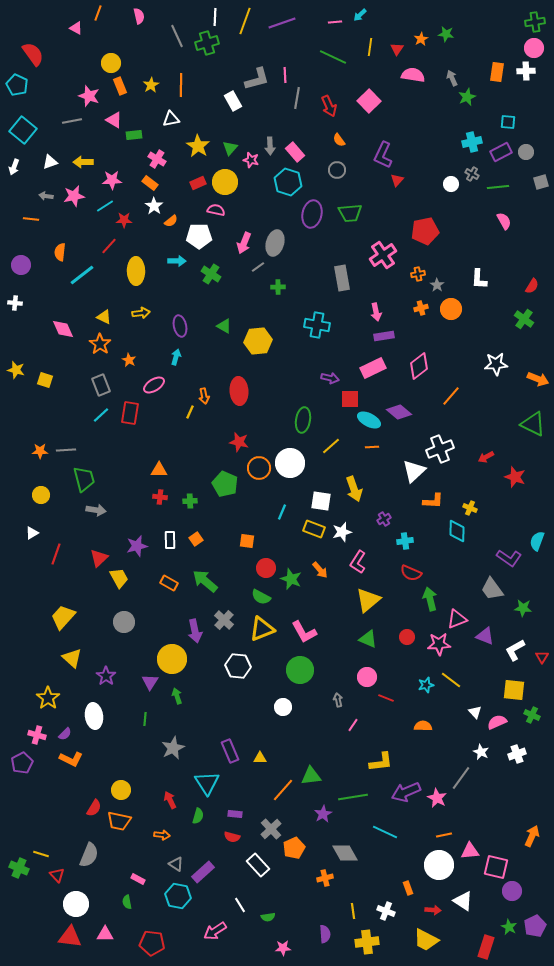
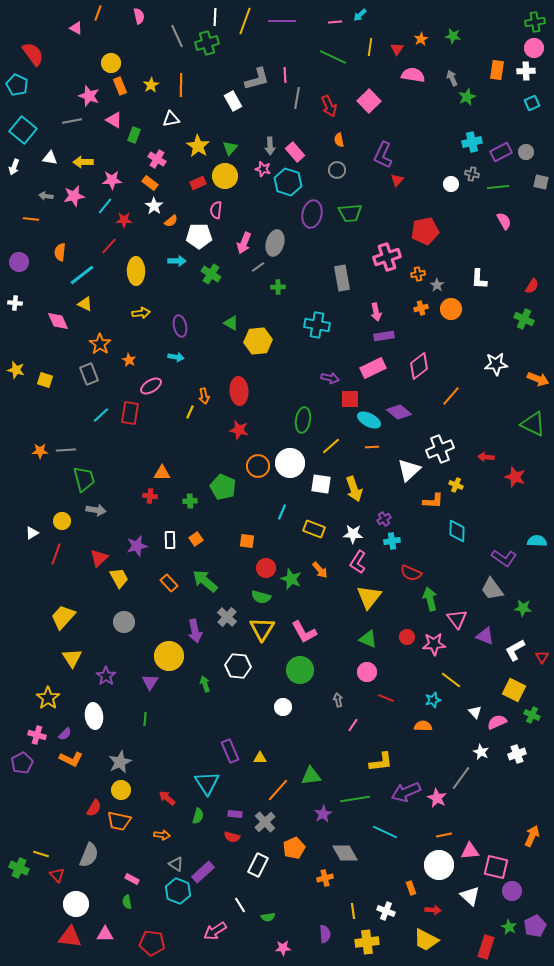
purple line at (282, 23): moved 2 px up; rotated 20 degrees clockwise
green star at (446, 34): moved 7 px right, 2 px down
orange rectangle at (497, 72): moved 2 px up
cyan square at (508, 122): moved 24 px right, 19 px up; rotated 28 degrees counterclockwise
green rectangle at (134, 135): rotated 63 degrees counterclockwise
orange semicircle at (339, 140): rotated 24 degrees clockwise
pink star at (251, 160): moved 12 px right, 9 px down
white triangle at (50, 162): moved 4 px up; rotated 28 degrees clockwise
gray cross at (472, 174): rotated 16 degrees counterclockwise
yellow circle at (225, 182): moved 6 px up
gray square at (541, 182): rotated 28 degrees clockwise
cyan line at (105, 206): rotated 18 degrees counterclockwise
pink semicircle at (216, 210): rotated 96 degrees counterclockwise
pink cross at (383, 255): moved 4 px right, 2 px down; rotated 16 degrees clockwise
purple circle at (21, 265): moved 2 px left, 3 px up
yellow triangle at (104, 317): moved 19 px left, 13 px up
green cross at (524, 319): rotated 12 degrees counterclockwise
green triangle at (224, 326): moved 7 px right, 3 px up
pink diamond at (63, 329): moved 5 px left, 8 px up
cyan arrow at (176, 357): rotated 84 degrees clockwise
gray rectangle at (101, 385): moved 12 px left, 11 px up
pink ellipse at (154, 385): moved 3 px left, 1 px down
red star at (239, 442): moved 12 px up
red arrow at (486, 457): rotated 35 degrees clockwise
orange circle at (259, 468): moved 1 px left, 2 px up
orange triangle at (159, 470): moved 3 px right, 3 px down
white triangle at (414, 471): moved 5 px left, 1 px up
green pentagon at (225, 484): moved 2 px left, 3 px down
yellow circle at (41, 495): moved 21 px right, 26 px down
red cross at (160, 497): moved 10 px left, 1 px up
white square at (321, 501): moved 17 px up
yellow cross at (470, 508): moved 14 px left, 23 px up
white star at (342, 532): moved 11 px right, 2 px down; rotated 18 degrees clockwise
cyan cross at (405, 541): moved 13 px left
cyan semicircle at (537, 541): rotated 72 degrees clockwise
purple L-shape at (509, 558): moved 5 px left
orange rectangle at (169, 583): rotated 18 degrees clockwise
green semicircle at (261, 597): rotated 12 degrees counterclockwise
yellow triangle at (368, 600): moved 1 px right, 3 px up; rotated 12 degrees counterclockwise
pink triangle at (457, 619): rotated 45 degrees counterclockwise
gray cross at (224, 620): moved 3 px right, 3 px up
yellow triangle at (262, 629): rotated 36 degrees counterclockwise
pink star at (439, 644): moved 5 px left
yellow triangle at (72, 658): rotated 15 degrees clockwise
yellow circle at (172, 659): moved 3 px left, 3 px up
pink circle at (367, 677): moved 5 px up
cyan star at (426, 685): moved 7 px right, 15 px down
yellow square at (514, 690): rotated 20 degrees clockwise
green arrow at (177, 696): moved 28 px right, 12 px up
gray star at (173, 748): moved 53 px left, 14 px down
orange line at (283, 790): moved 5 px left
green line at (353, 797): moved 2 px right, 2 px down
red arrow at (170, 800): moved 3 px left, 2 px up; rotated 24 degrees counterclockwise
gray cross at (271, 829): moved 6 px left, 7 px up
white rectangle at (258, 865): rotated 70 degrees clockwise
pink rectangle at (138, 879): moved 6 px left
orange rectangle at (408, 888): moved 3 px right
cyan hexagon at (178, 896): moved 5 px up; rotated 10 degrees clockwise
white triangle at (463, 901): moved 7 px right, 5 px up; rotated 10 degrees clockwise
